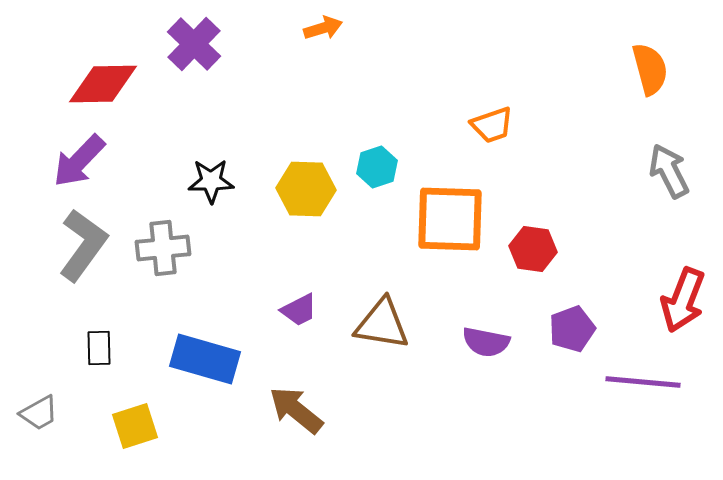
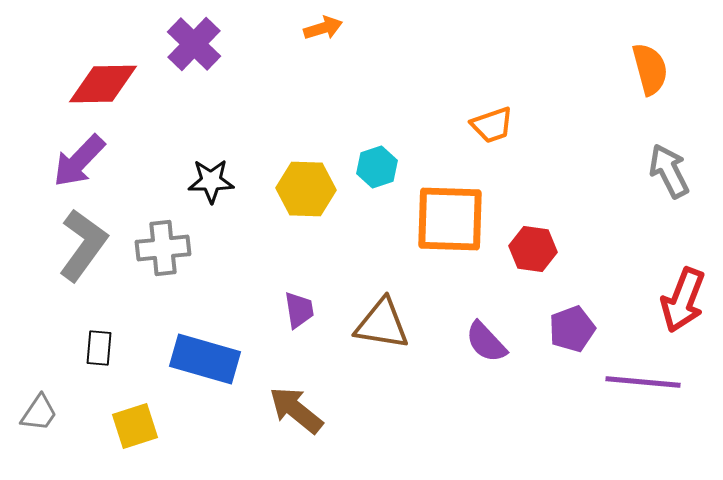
purple trapezoid: rotated 72 degrees counterclockwise
purple semicircle: rotated 36 degrees clockwise
black rectangle: rotated 6 degrees clockwise
gray trapezoid: rotated 27 degrees counterclockwise
